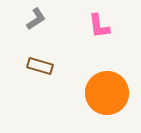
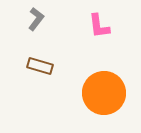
gray L-shape: rotated 20 degrees counterclockwise
orange circle: moved 3 px left
